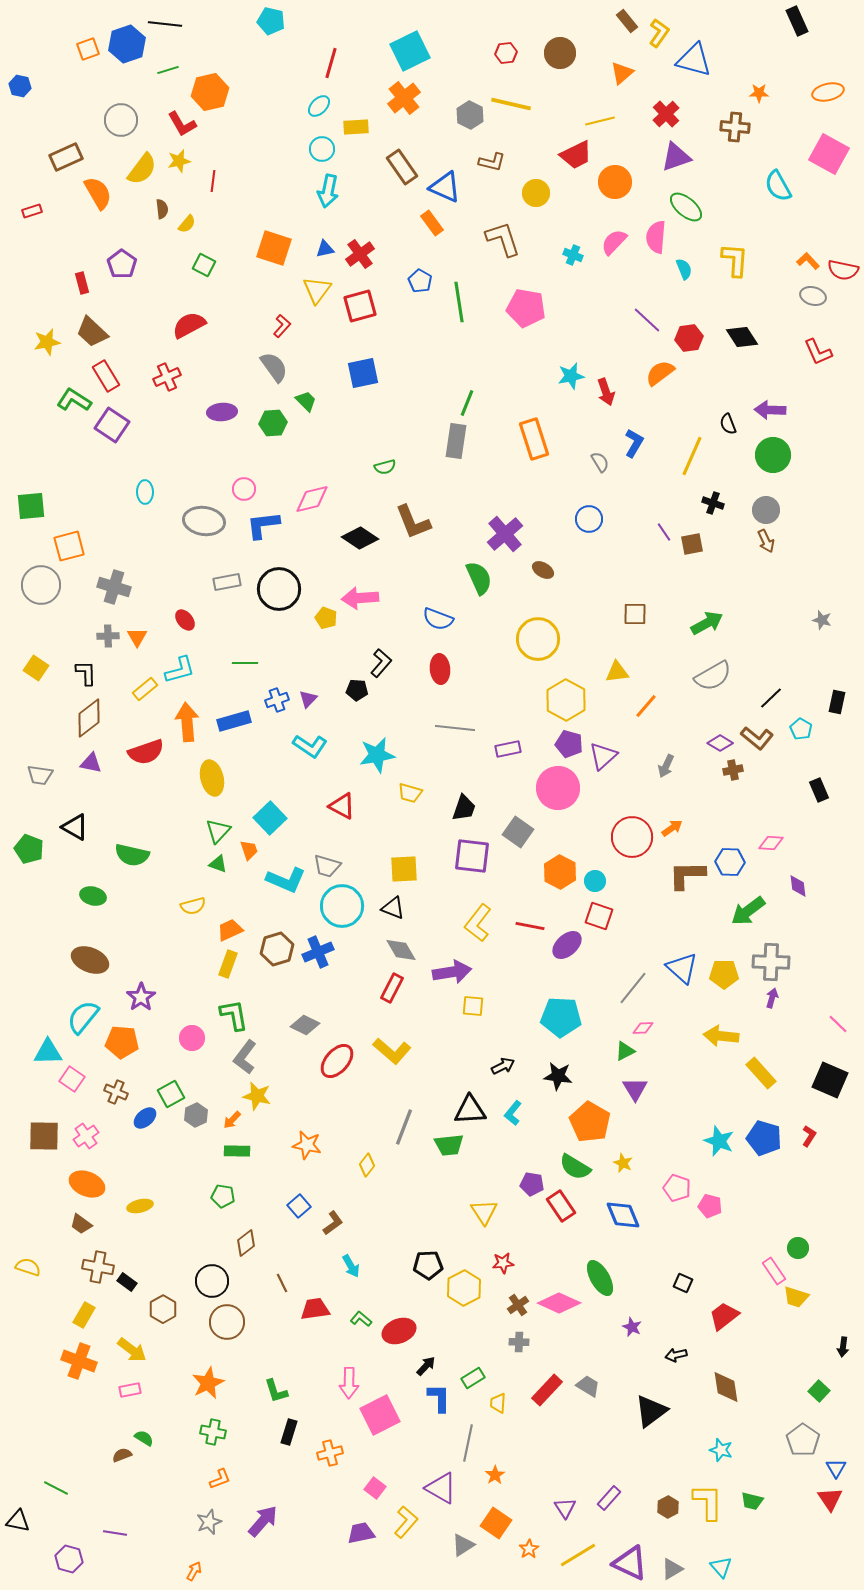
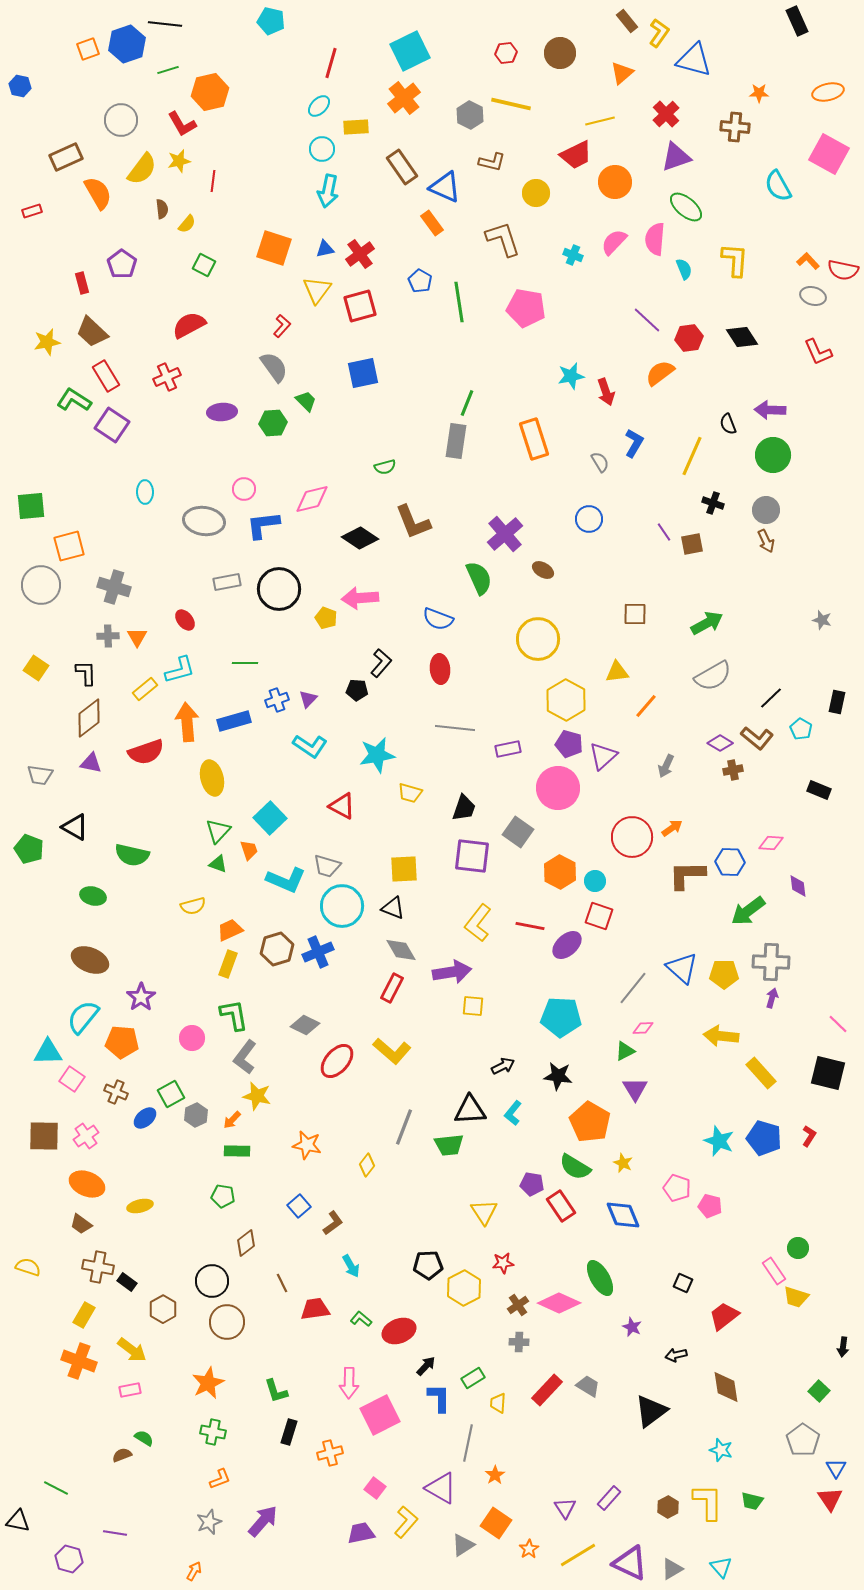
pink semicircle at (656, 237): moved 1 px left, 2 px down
black rectangle at (819, 790): rotated 45 degrees counterclockwise
black square at (830, 1080): moved 2 px left, 7 px up; rotated 9 degrees counterclockwise
